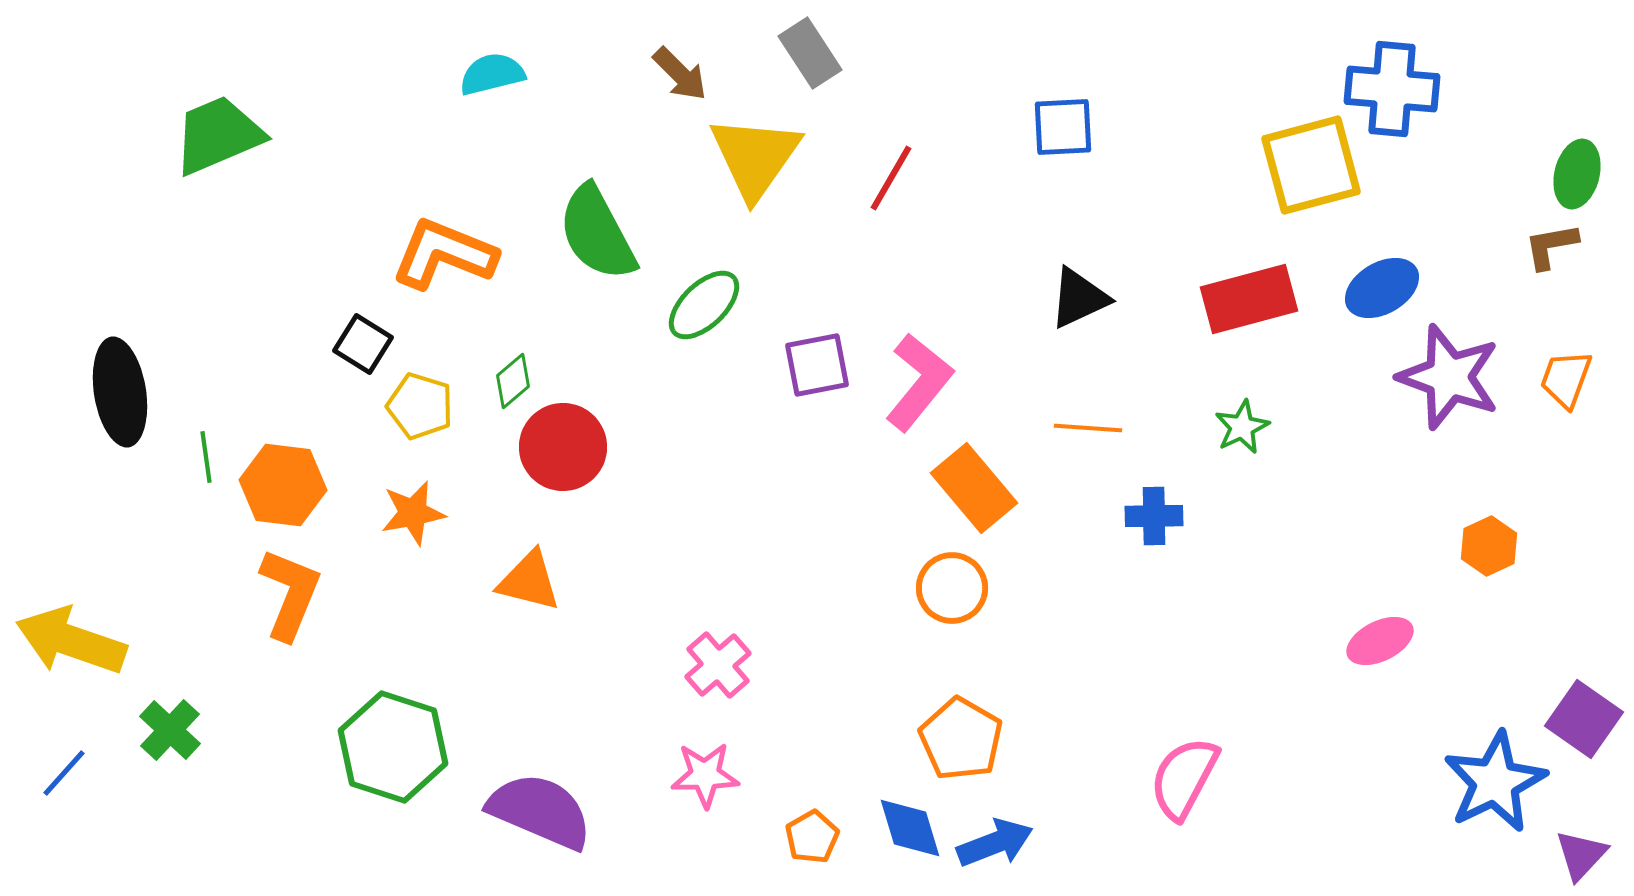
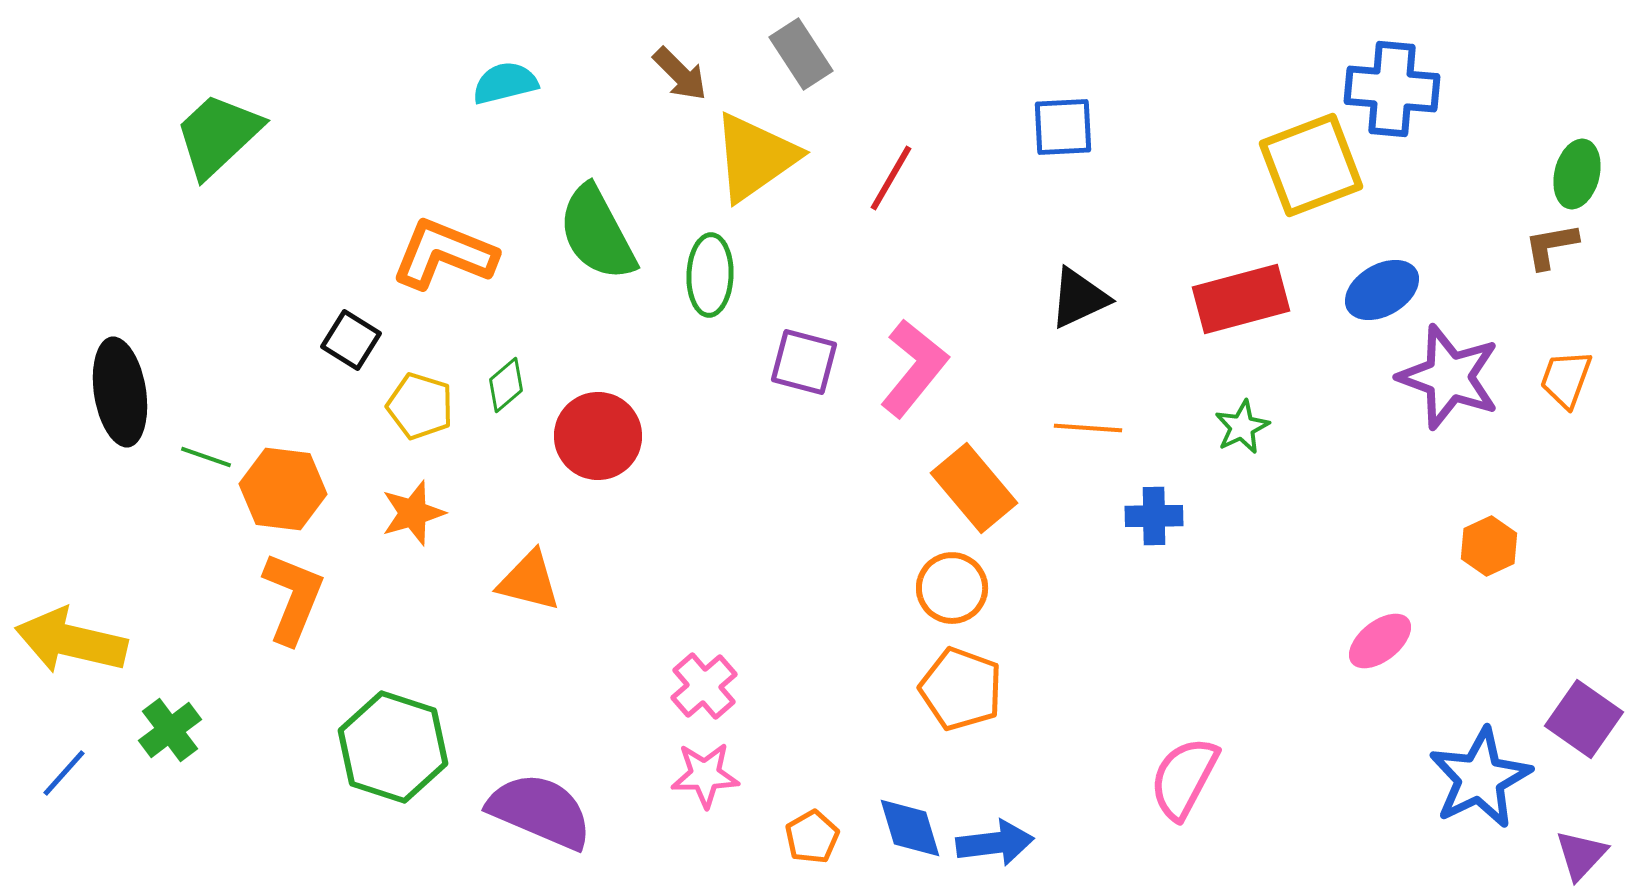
gray rectangle at (810, 53): moved 9 px left, 1 px down
cyan semicircle at (492, 74): moved 13 px right, 9 px down
green trapezoid at (218, 135): rotated 20 degrees counterclockwise
yellow triangle at (755, 157): rotated 20 degrees clockwise
yellow square at (1311, 165): rotated 6 degrees counterclockwise
blue ellipse at (1382, 288): moved 2 px down
red rectangle at (1249, 299): moved 8 px left
green ellipse at (704, 305): moved 6 px right, 30 px up; rotated 44 degrees counterclockwise
black square at (363, 344): moved 12 px left, 4 px up
purple square at (817, 365): moved 13 px left, 3 px up; rotated 26 degrees clockwise
green diamond at (513, 381): moved 7 px left, 4 px down
pink L-shape at (919, 382): moved 5 px left, 14 px up
red circle at (563, 447): moved 35 px right, 11 px up
green line at (206, 457): rotated 63 degrees counterclockwise
orange hexagon at (283, 485): moved 4 px down
orange star at (413, 513): rotated 6 degrees counterclockwise
orange L-shape at (290, 594): moved 3 px right, 4 px down
yellow arrow at (71, 641): rotated 6 degrees counterclockwise
pink ellipse at (1380, 641): rotated 12 degrees counterclockwise
pink cross at (718, 665): moved 14 px left, 21 px down
green cross at (170, 730): rotated 10 degrees clockwise
orange pentagon at (961, 739): moved 50 px up; rotated 10 degrees counterclockwise
blue star at (1495, 782): moved 15 px left, 4 px up
blue arrow at (995, 843): rotated 14 degrees clockwise
